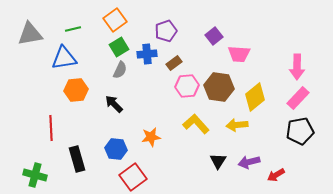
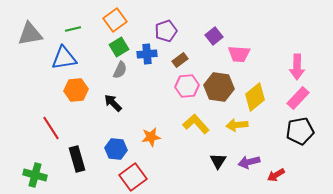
brown rectangle: moved 6 px right, 3 px up
black arrow: moved 1 px left, 1 px up
red line: rotated 30 degrees counterclockwise
